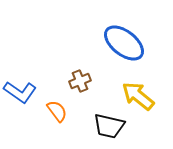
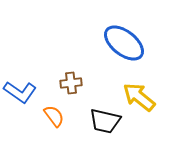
brown cross: moved 9 px left, 2 px down; rotated 15 degrees clockwise
yellow arrow: moved 1 px right, 1 px down
orange semicircle: moved 3 px left, 5 px down
black trapezoid: moved 4 px left, 5 px up
